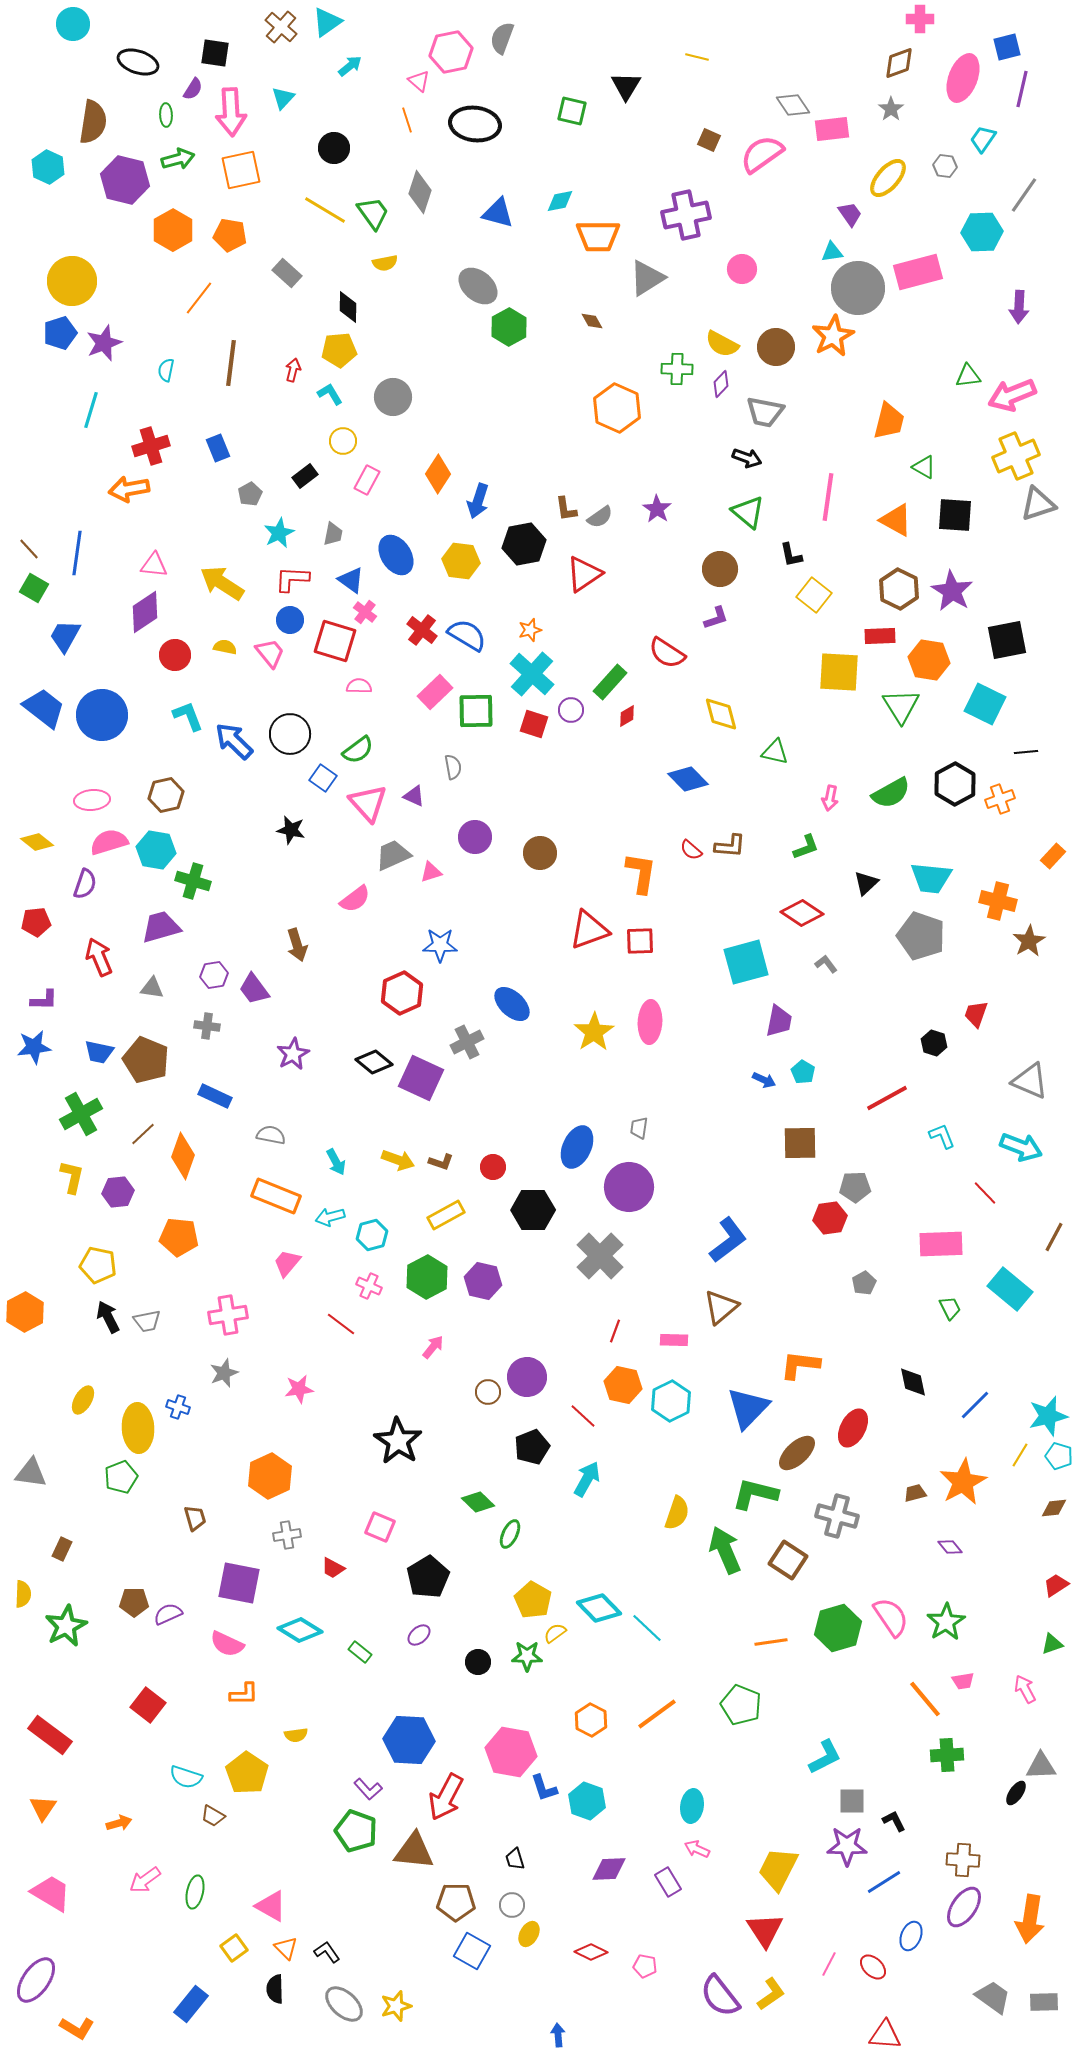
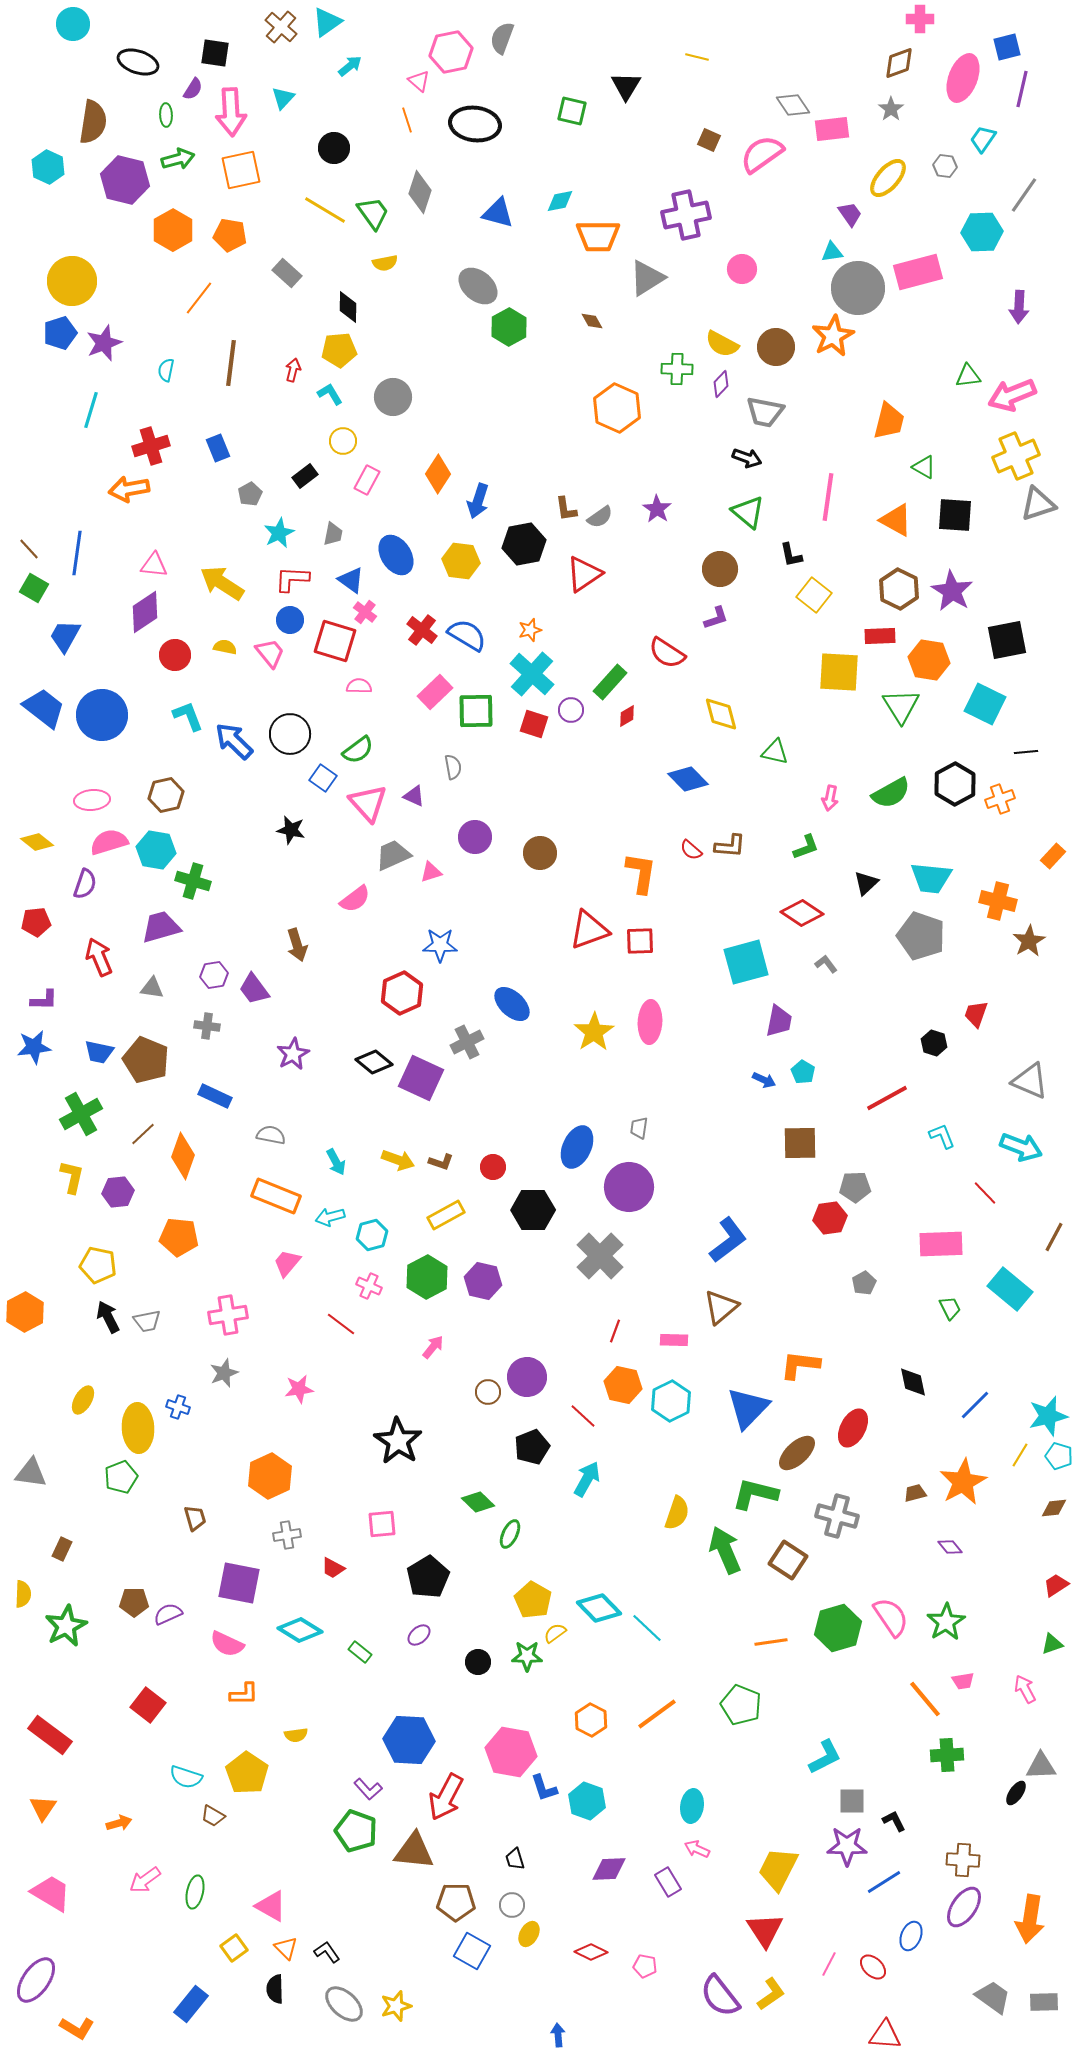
pink square at (380, 1527): moved 2 px right, 3 px up; rotated 28 degrees counterclockwise
